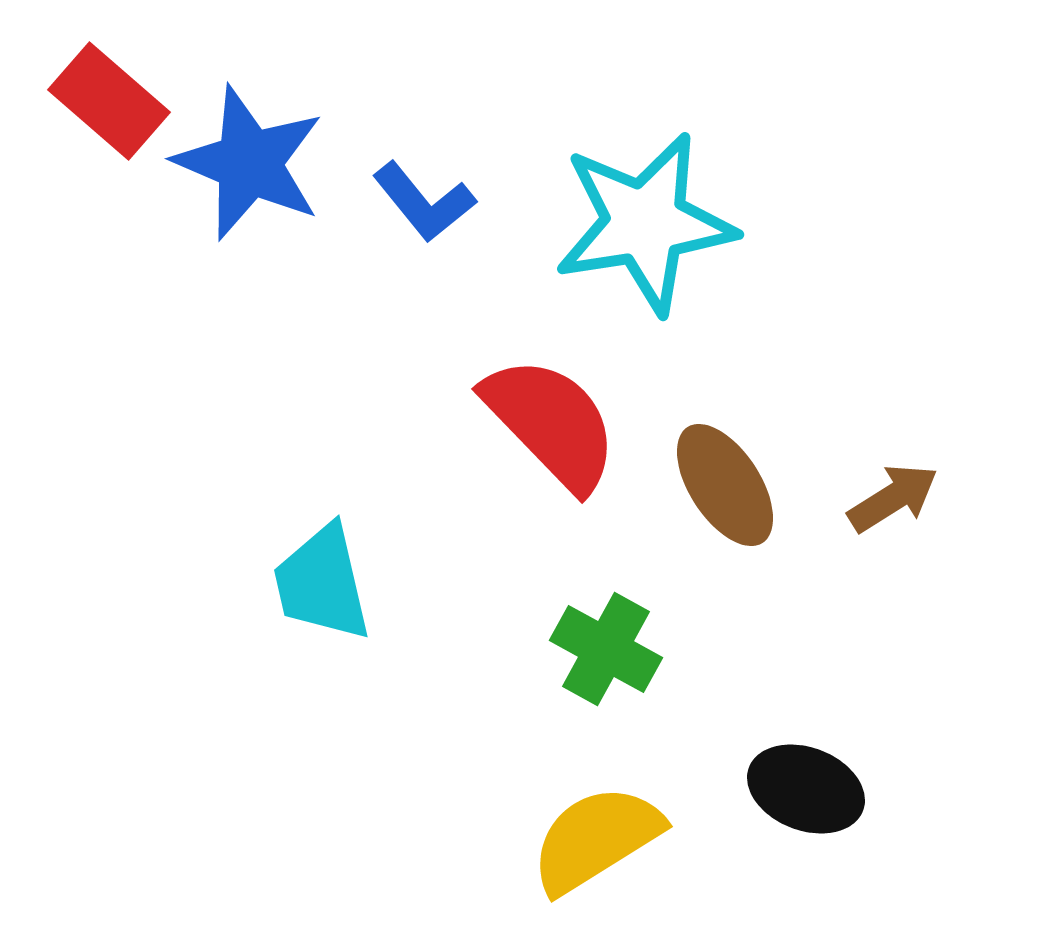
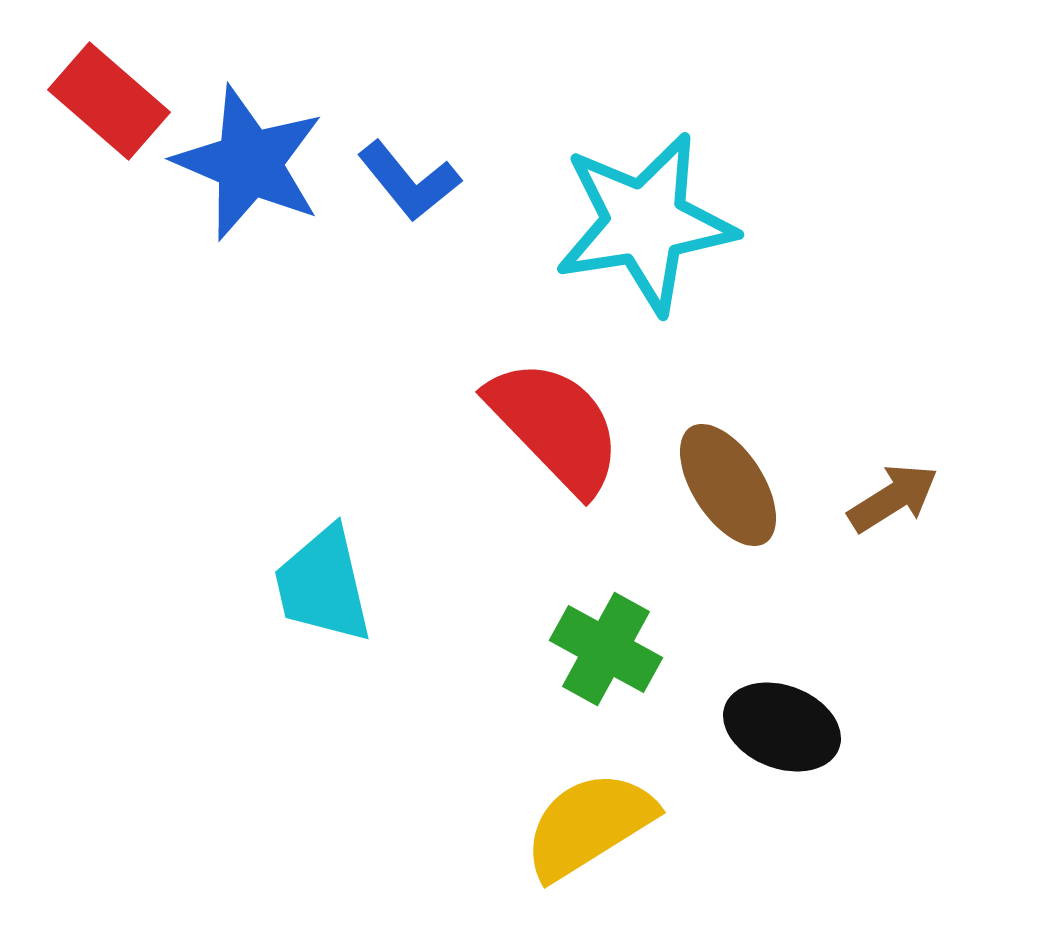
blue L-shape: moved 15 px left, 21 px up
red semicircle: moved 4 px right, 3 px down
brown ellipse: moved 3 px right
cyan trapezoid: moved 1 px right, 2 px down
black ellipse: moved 24 px left, 62 px up
yellow semicircle: moved 7 px left, 14 px up
